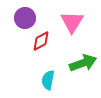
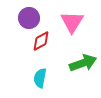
purple circle: moved 4 px right
cyan semicircle: moved 8 px left, 2 px up
